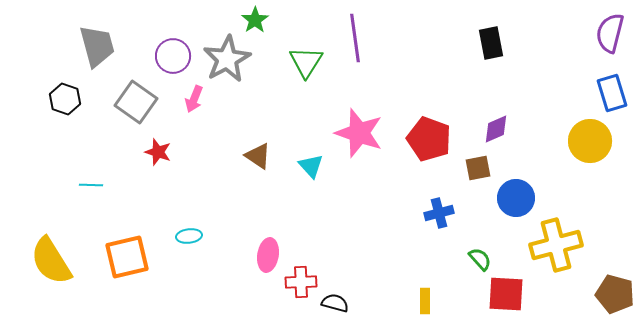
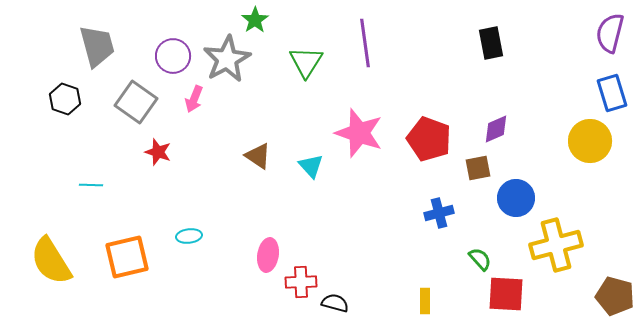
purple line: moved 10 px right, 5 px down
brown pentagon: moved 2 px down
